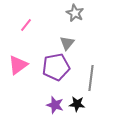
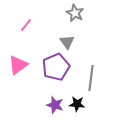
gray triangle: moved 1 px up; rotated 14 degrees counterclockwise
purple pentagon: rotated 12 degrees counterclockwise
